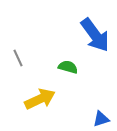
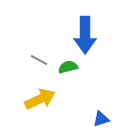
blue arrow: moved 10 px left; rotated 36 degrees clockwise
gray line: moved 21 px right, 2 px down; rotated 36 degrees counterclockwise
green semicircle: rotated 30 degrees counterclockwise
